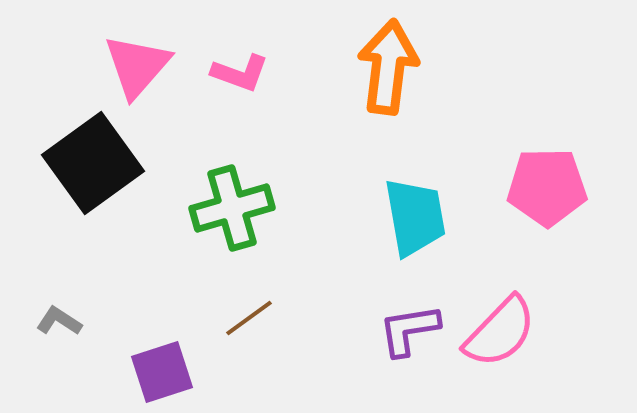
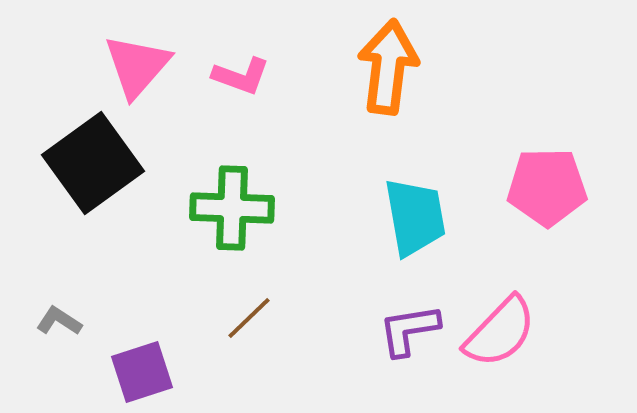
pink L-shape: moved 1 px right, 3 px down
green cross: rotated 18 degrees clockwise
brown line: rotated 8 degrees counterclockwise
purple square: moved 20 px left
